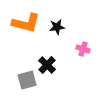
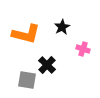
orange L-shape: moved 11 px down
black star: moved 5 px right; rotated 21 degrees counterclockwise
gray square: rotated 24 degrees clockwise
